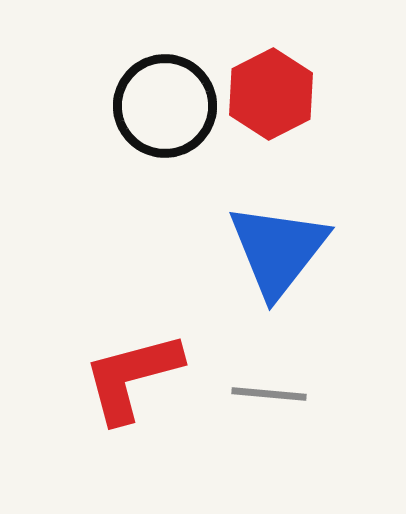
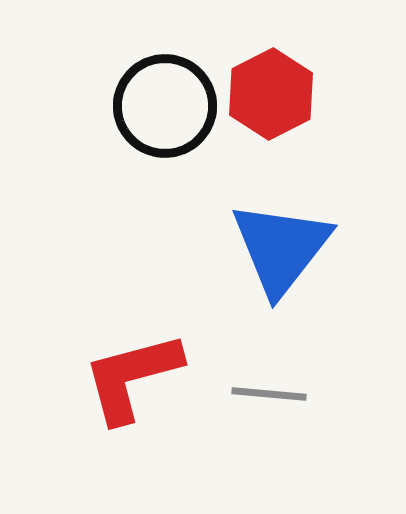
blue triangle: moved 3 px right, 2 px up
